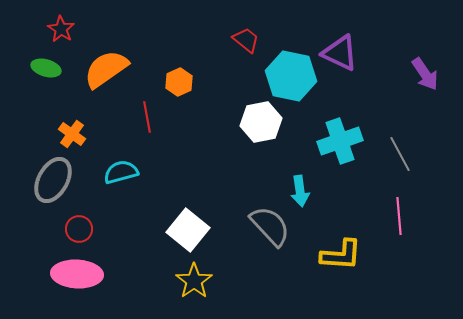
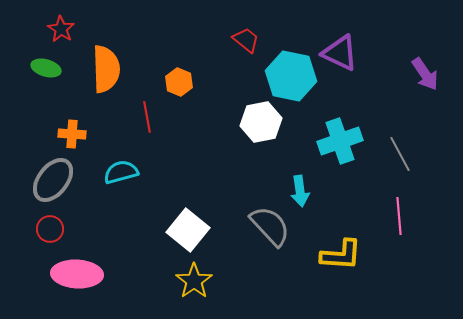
orange semicircle: rotated 123 degrees clockwise
orange hexagon: rotated 12 degrees counterclockwise
orange cross: rotated 32 degrees counterclockwise
gray ellipse: rotated 9 degrees clockwise
red circle: moved 29 px left
